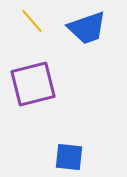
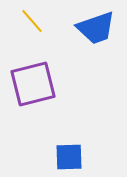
blue trapezoid: moved 9 px right
blue square: rotated 8 degrees counterclockwise
